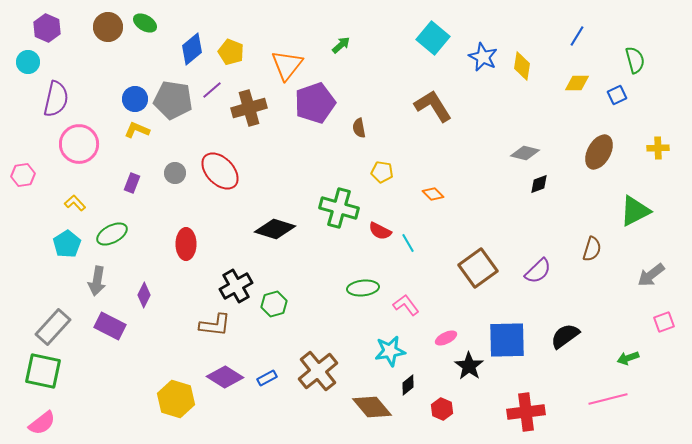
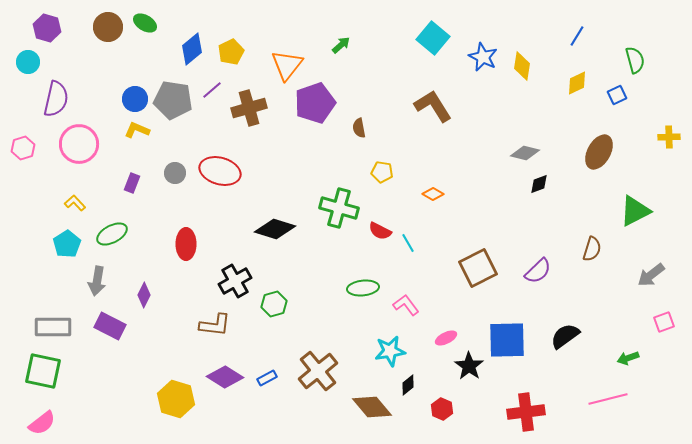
purple hexagon at (47, 28): rotated 8 degrees counterclockwise
yellow pentagon at (231, 52): rotated 25 degrees clockwise
yellow diamond at (577, 83): rotated 25 degrees counterclockwise
yellow cross at (658, 148): moved 11 px right, 11 px up
red ellipse at (220, 171): rotated 30 degrees counterclockwise
pink hexagon at (23, 175): moved 27 px up; rotated 10 degrees counterclockwise
orange diamond at (433, 194): rotated 15 degrees counterclockwise
brown square at (478, 268): rotated 9 degrees clockwise
black cross at (236, 286): moved 1 px left, 5 px up
gray rectangle at (53, 327): rotated 48 degrees clockwise
